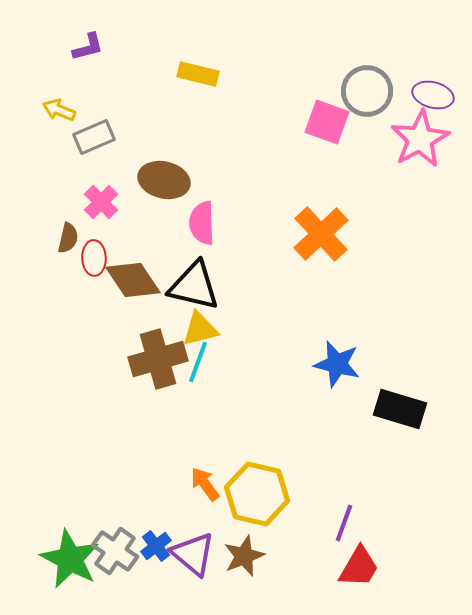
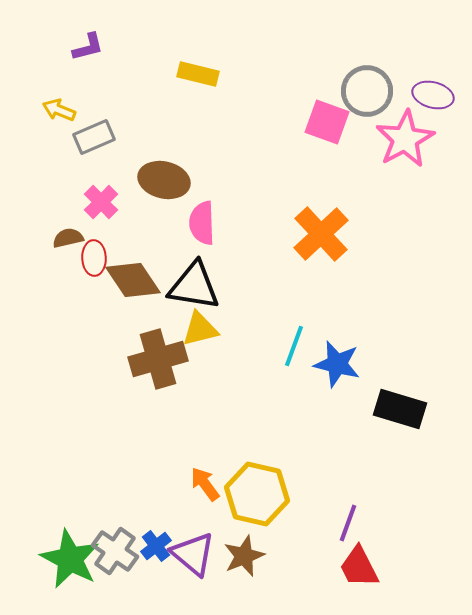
pink star: moved 15 px left
brown semicircle: rotated 116 degrees counterclockwise
black triangle: rotated 4 degrees counterclockwise
cyan line: moved 96 px right, 16 px up
purple line: moved 4 px right
red trapezoid: rotated 123 degrees clockwise
